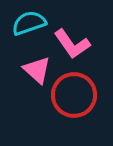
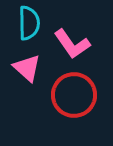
cyan semicircle: rotated 108 degrees clockwise
pink triangle: moved 10 px left, 2 px up
